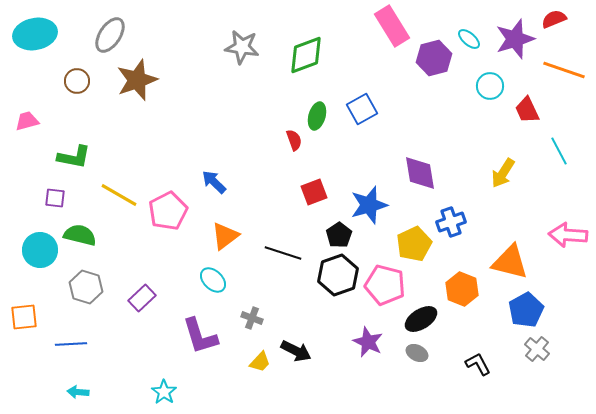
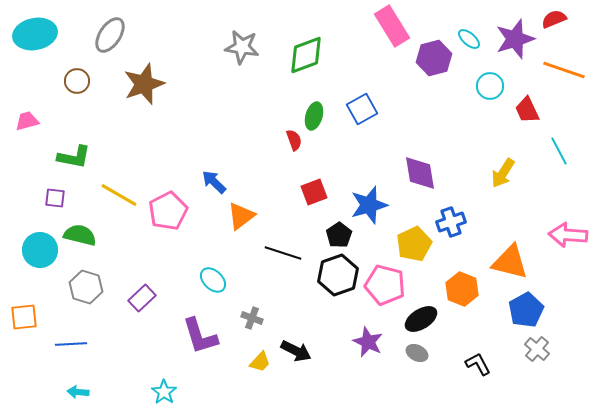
brown star at (137, 80): moved 7 px right, 4 px down
green ellipse at (317, 116): moved 3 px left
orange triangle at (225, 236): moved 16 px right, 20 px up
